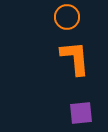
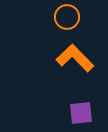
orange L-shape: rotated 39 degrees counterclockwise
